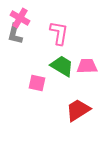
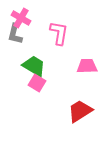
pink cross: moved 1 px right
green trapezoid: moved 28 px left
pink square: rotated 18 degrees clockwise
red trapezoid: moved 2 px right, 1 px down
